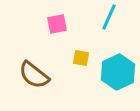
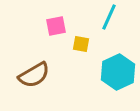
pink square: moved 1 px left, 2 px down
yellow square: moved 14 px up
brown semicircle: rotated 68 degrees counterclockwise
